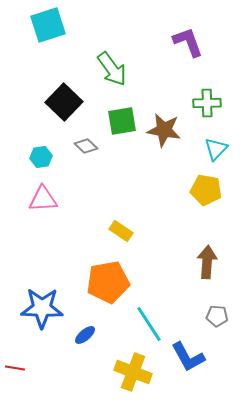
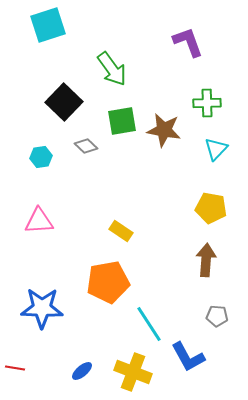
yellow pentagon: moved 5 px right, 18 px down
pink triangle: moved 4 px left, 22 px down
brown arrow: moved 1 px left, 2 px up
blue ellipse: moved 3 px left, 36 px down
